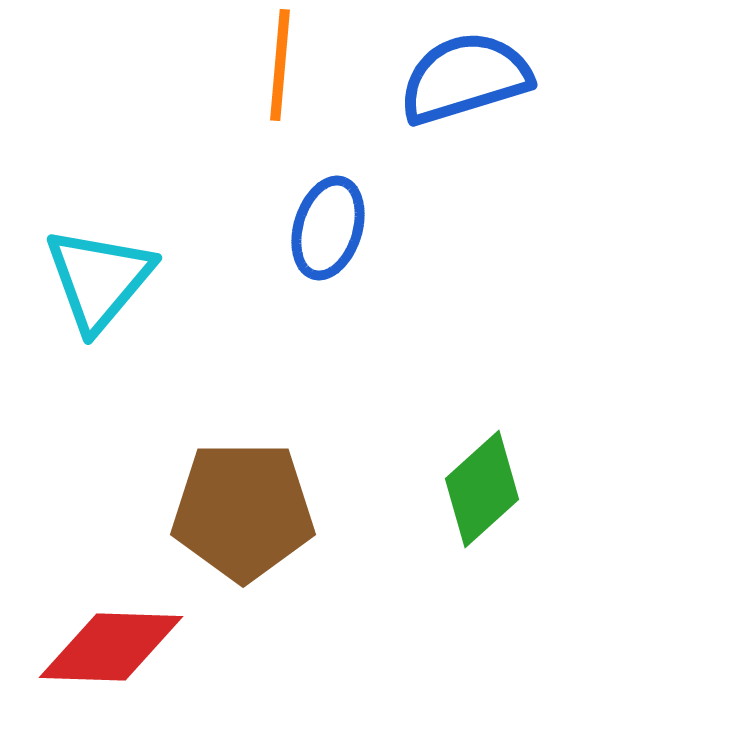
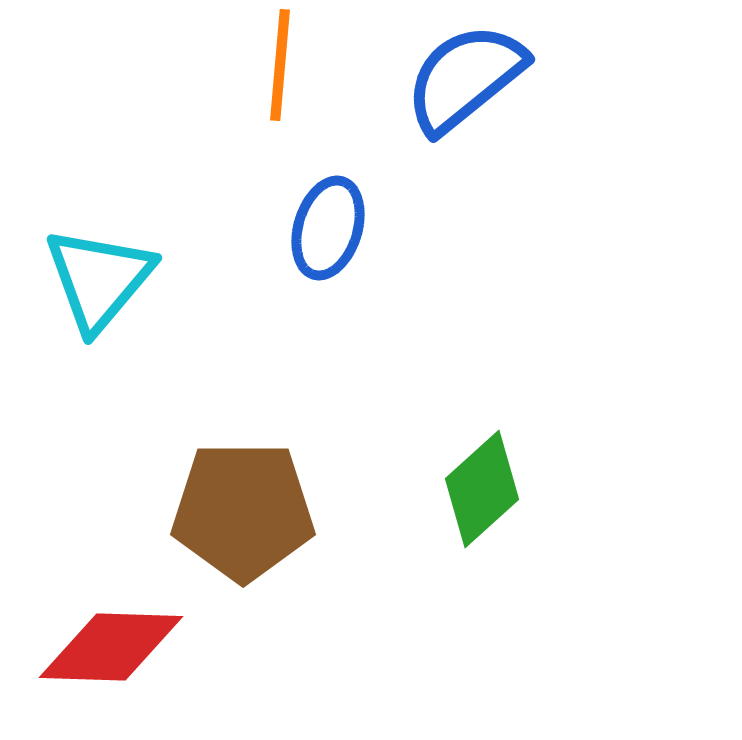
blue semicircle: rotated 22 degrees counterclockwise
